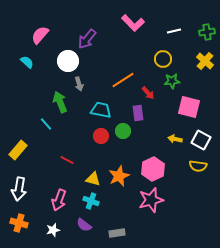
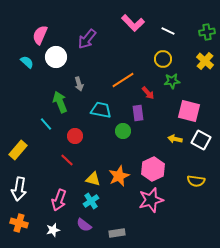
white line: moved 6 px left; rotated 40 degrees clockwise
pink semicircle: rotated 18 degrees counterclockwise
white circle: moved 12 px left, 4 px up
pink square: moved 4 px down
red circle: moved 26 px left
red line: rotated 16 degrees clockwise
yellow semicircle: moved 2 px left, 15 px down
cyan cross: rotated 35 degrees clockwise
